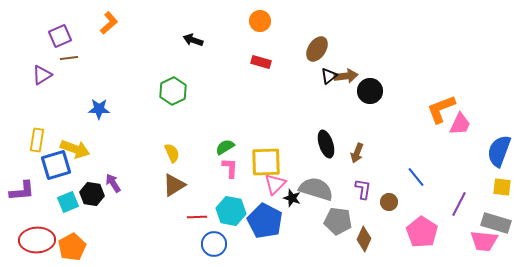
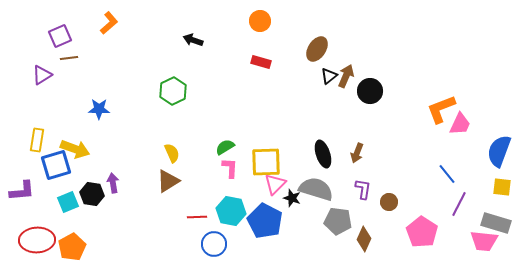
brown arrow at (346, 76): rotated 60 degrees counterclockwise
black ellipse at (326, 144): moved 3 px left, 10 px down
blue line at (416, 177): moved 31 px right, 3 px up
purple arrow at (113, 183): rotated 24 degrees clockwise
brown triangle at (174, 185): moved 6 px left, 4 px up
